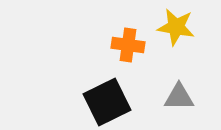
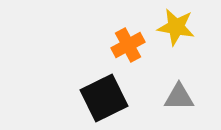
orange cross: rotated 36 degrees counterclockwise
black square: moved 3 px left, 4 px up
